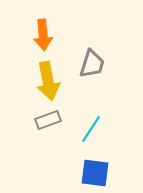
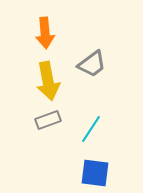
orange arrow: moved 2 px right, 2 px up
gray trapezoid: rotated 36 degrees clockwise
